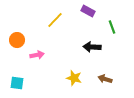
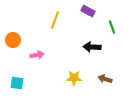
yellow line: rotated 24 degrees counterclockwise
orange circle: moved 4 px left
yellow star: rotated 14 degrees counterclockwise
